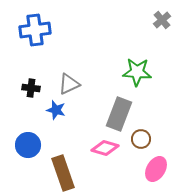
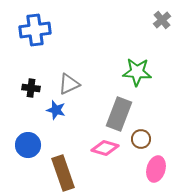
pink ellipse: rotated 15 degrees counterclockwise
